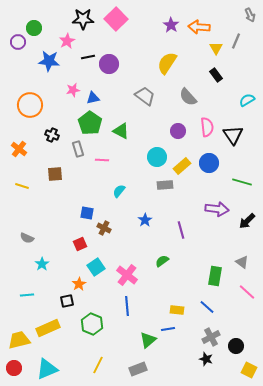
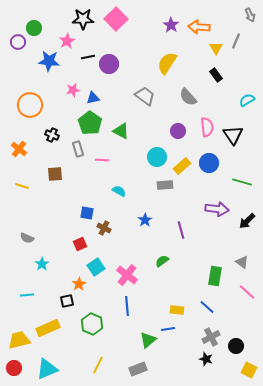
cyan semicircle at (119, 191): rotated 80 degrees clockwise
